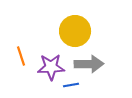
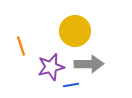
orange line: moved 10 px up
purple star: rotated 12 degrees counterclockwise
